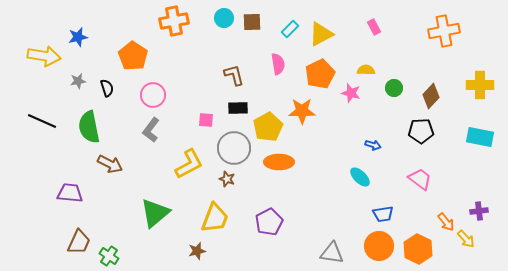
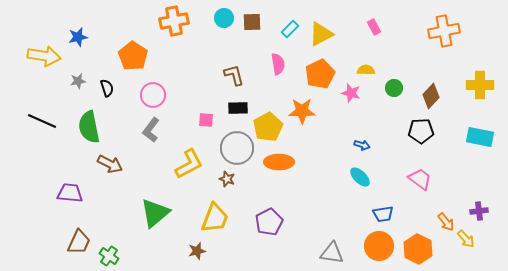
blue arrow at (373, 145): moved 11 px left
gray circle at (234, 148): moved 3 px right
